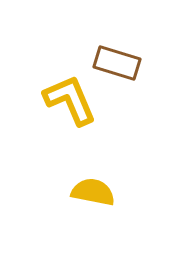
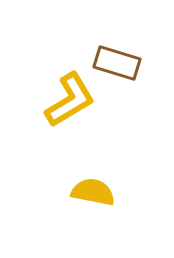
yellow L-shape: rotated 82 degrees clockwise
